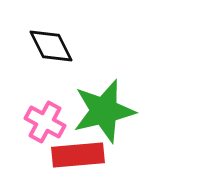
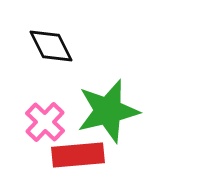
green star: moved 4 px right
pink cross: rotated 15 degrees clockwise
